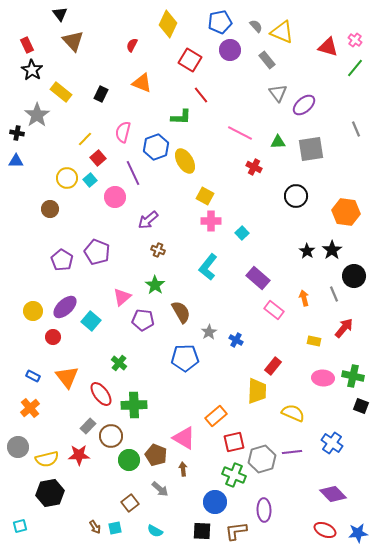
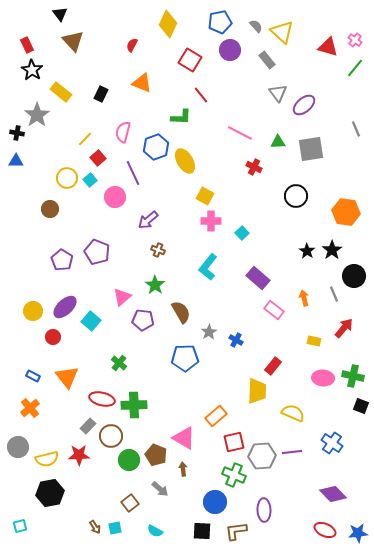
yellow triangle at (282, 32): rotated 20 degrees clockwise
red ellipse at (101, 394): moved 1 px right, 5 px down; rotated 40 degrees counterclockwise
gray hexagon at (262, 459): moved 3 px up; rotated 12 degrees clockwise
